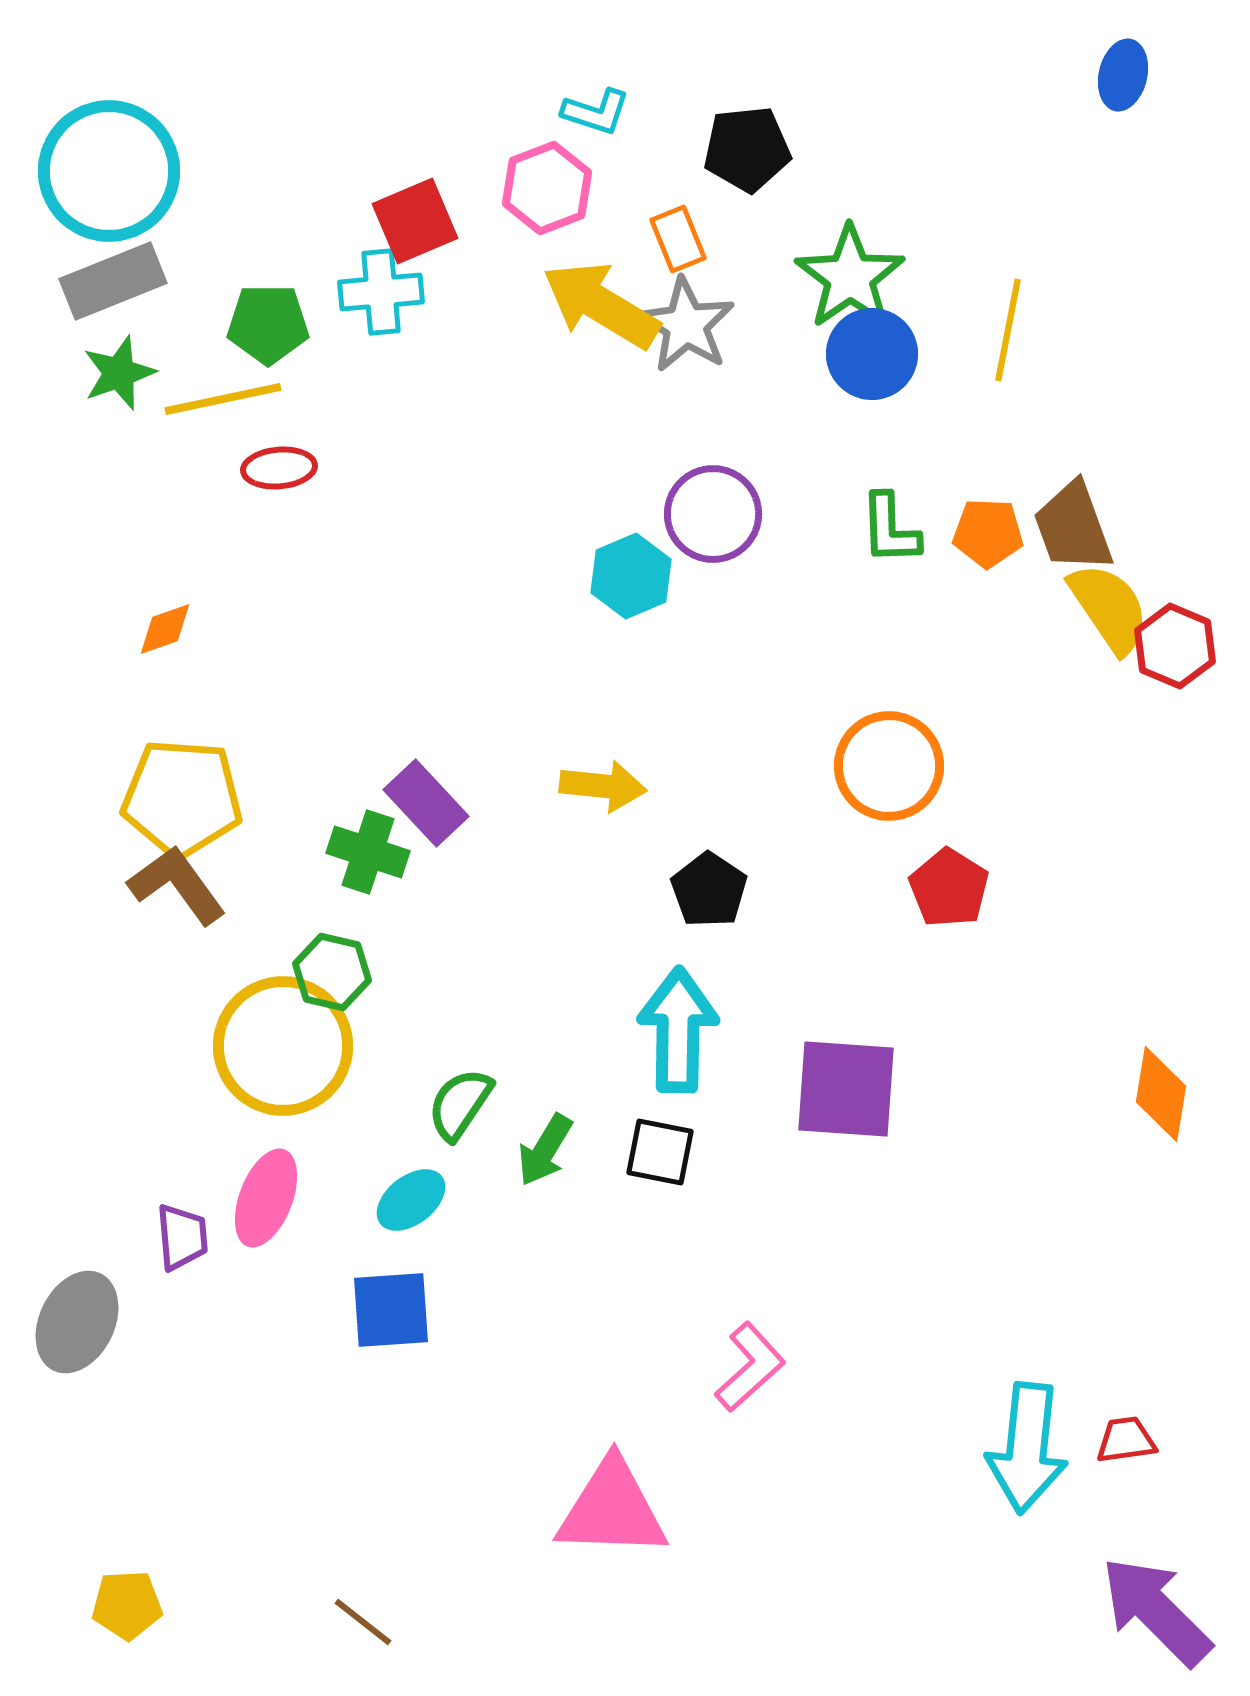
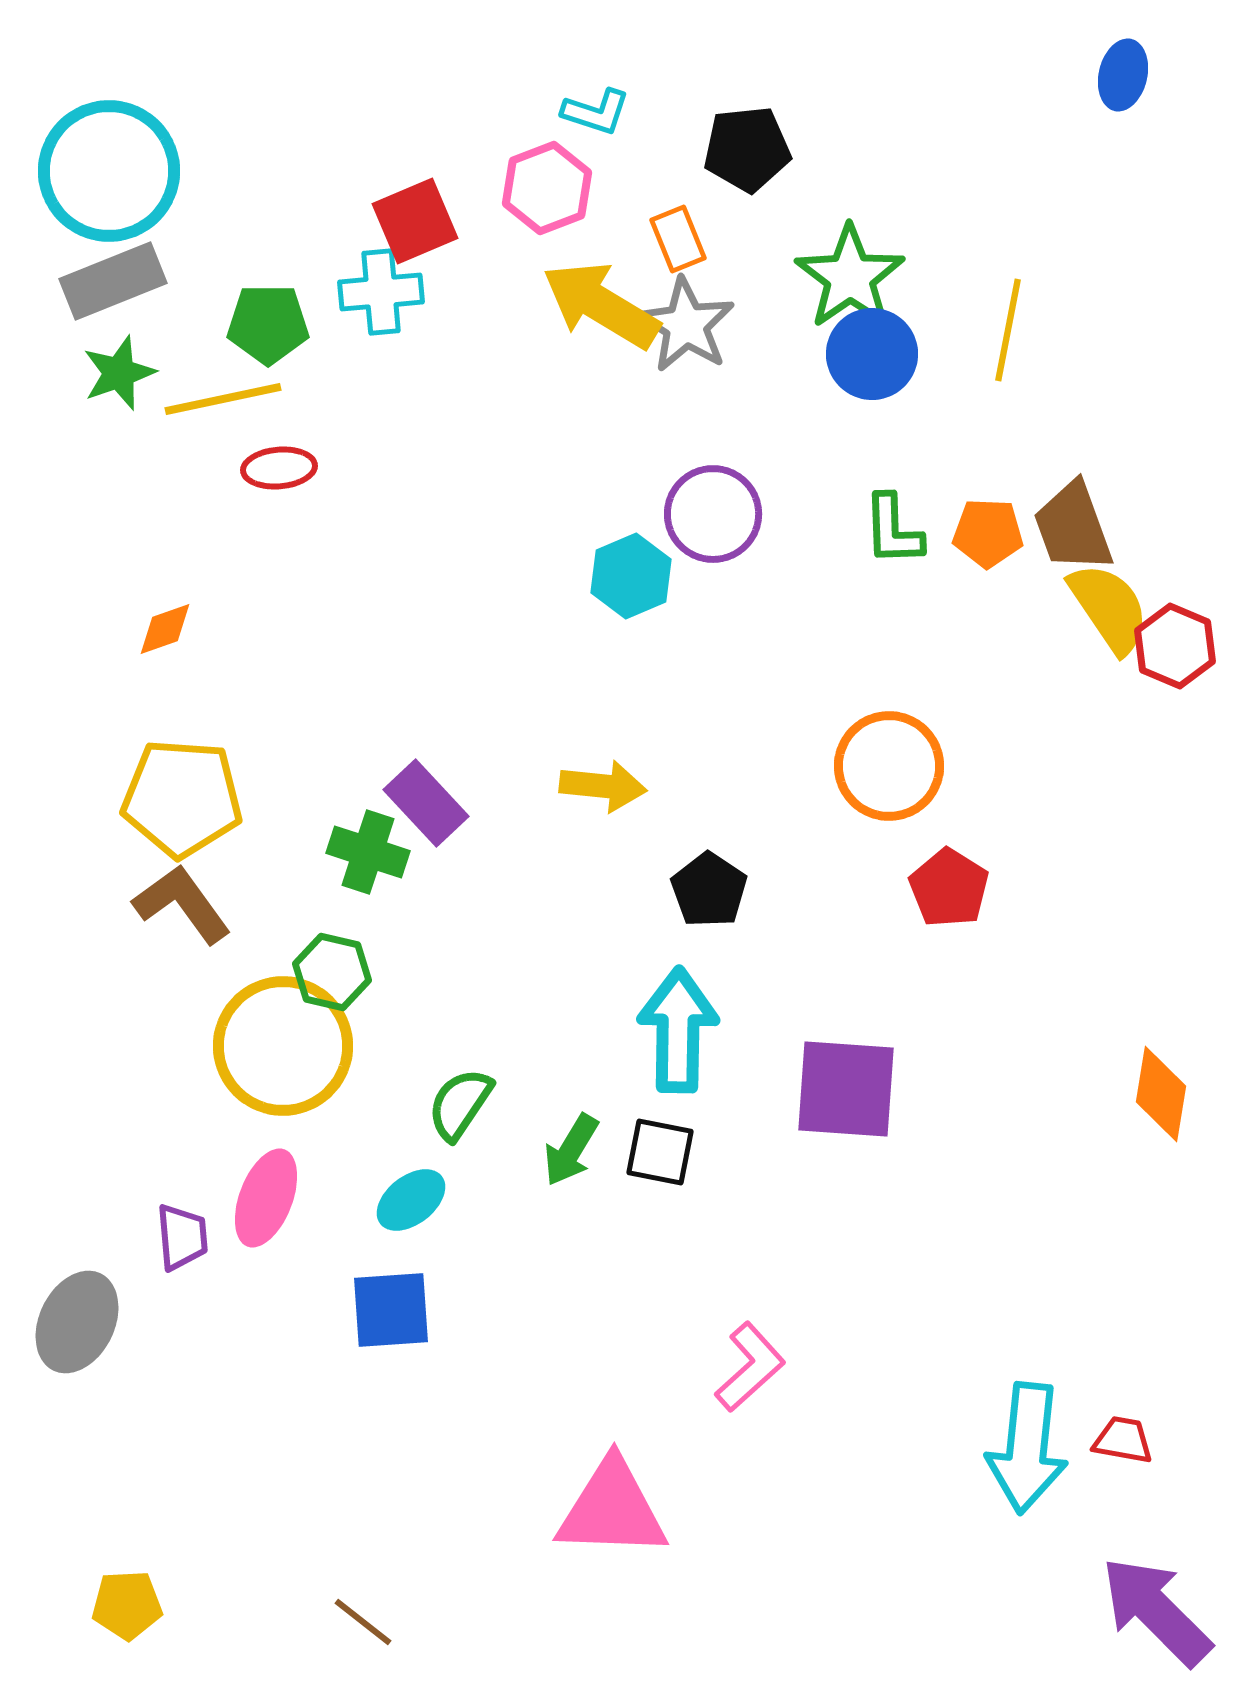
green L-shape at (890, 529): moved 3 px right, 1 px down
brown L-shape at (177, 885): moved 5 px right, 19 px down
green arrow at (545, 1150): moved 26 px right
red trapezoid at (1126, 1440): moved 3 px left; rotated 18 degrees clockwise
